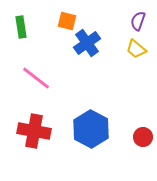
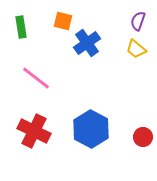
orange square: moved 4 px left
red cross: rotated 16 degrees clockwise
